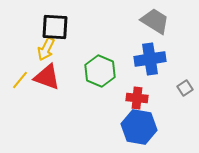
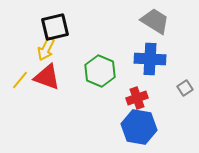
black square: rotated 16 degrees counterclockwise
blue cross: rotated 12 degrees clockwise
red cross: rotated 25 degrees counterclockwise
